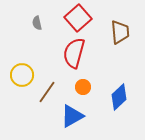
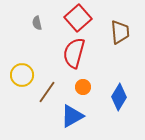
blue diamond: rotated 16 degrees counterclockwise
